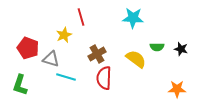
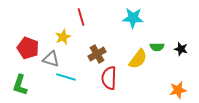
yellow star: moved 1 px left, 2 px down
yellow semicircle: moved 2 px right; rotated 90 degrees clockwise
red semicircle: moved 5 px right
orange star: moved 1 px right, 1 px down; rotated 12 degrees counterclockwise
